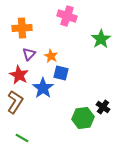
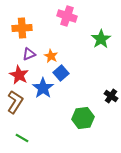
purple triangle: rotated 24 degrees clockwise
blue square: rotated 35 degrees clockwise
black cross: moved 8 px right, 11 px up
